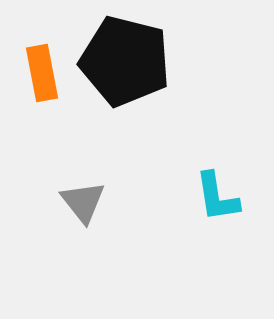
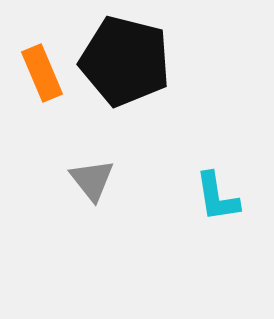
orange rectangle: rotated 12 degrees counterclockwise
gray triangle: moved 9 px right, 22 px up
